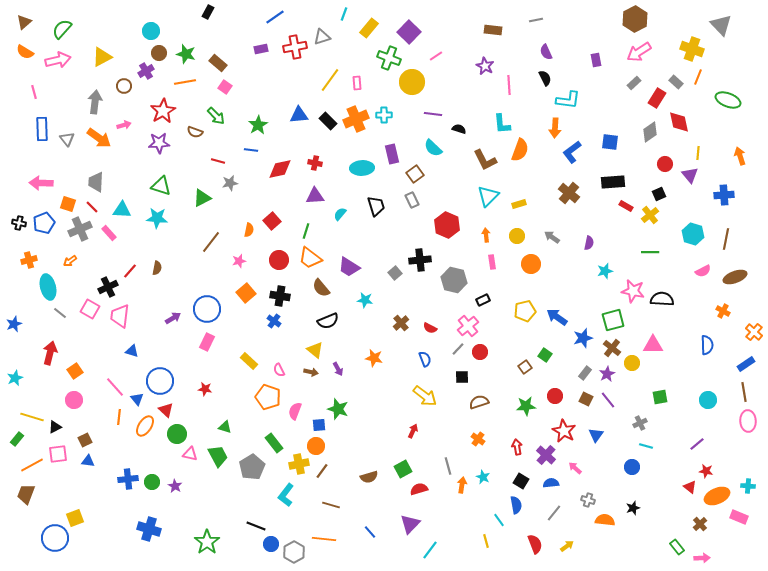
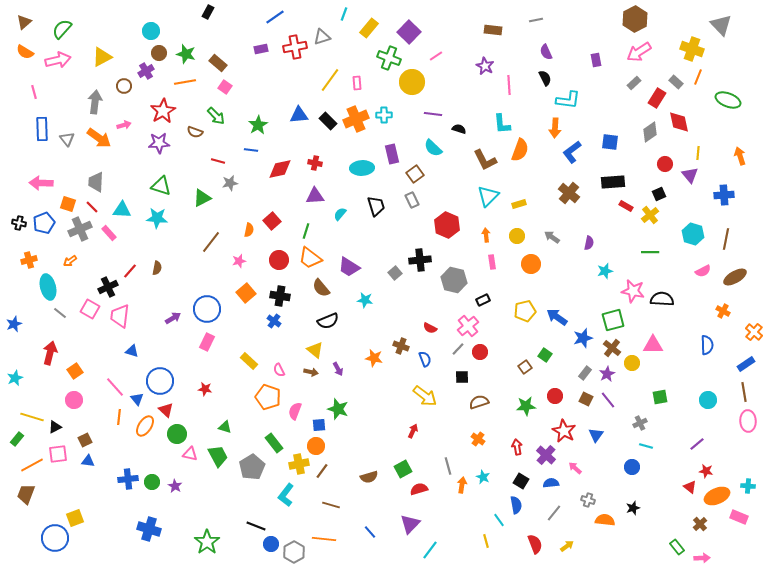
brown ellipse at (735, 277): rotated 10 degrees counterclockwise
brown cross at (401, 323): moved 23 px down; rotated 28 degrees counterclockwise
